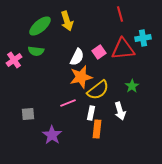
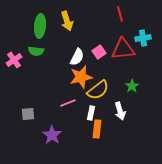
green ellipse: rotated 45 degrees counterclockwise
